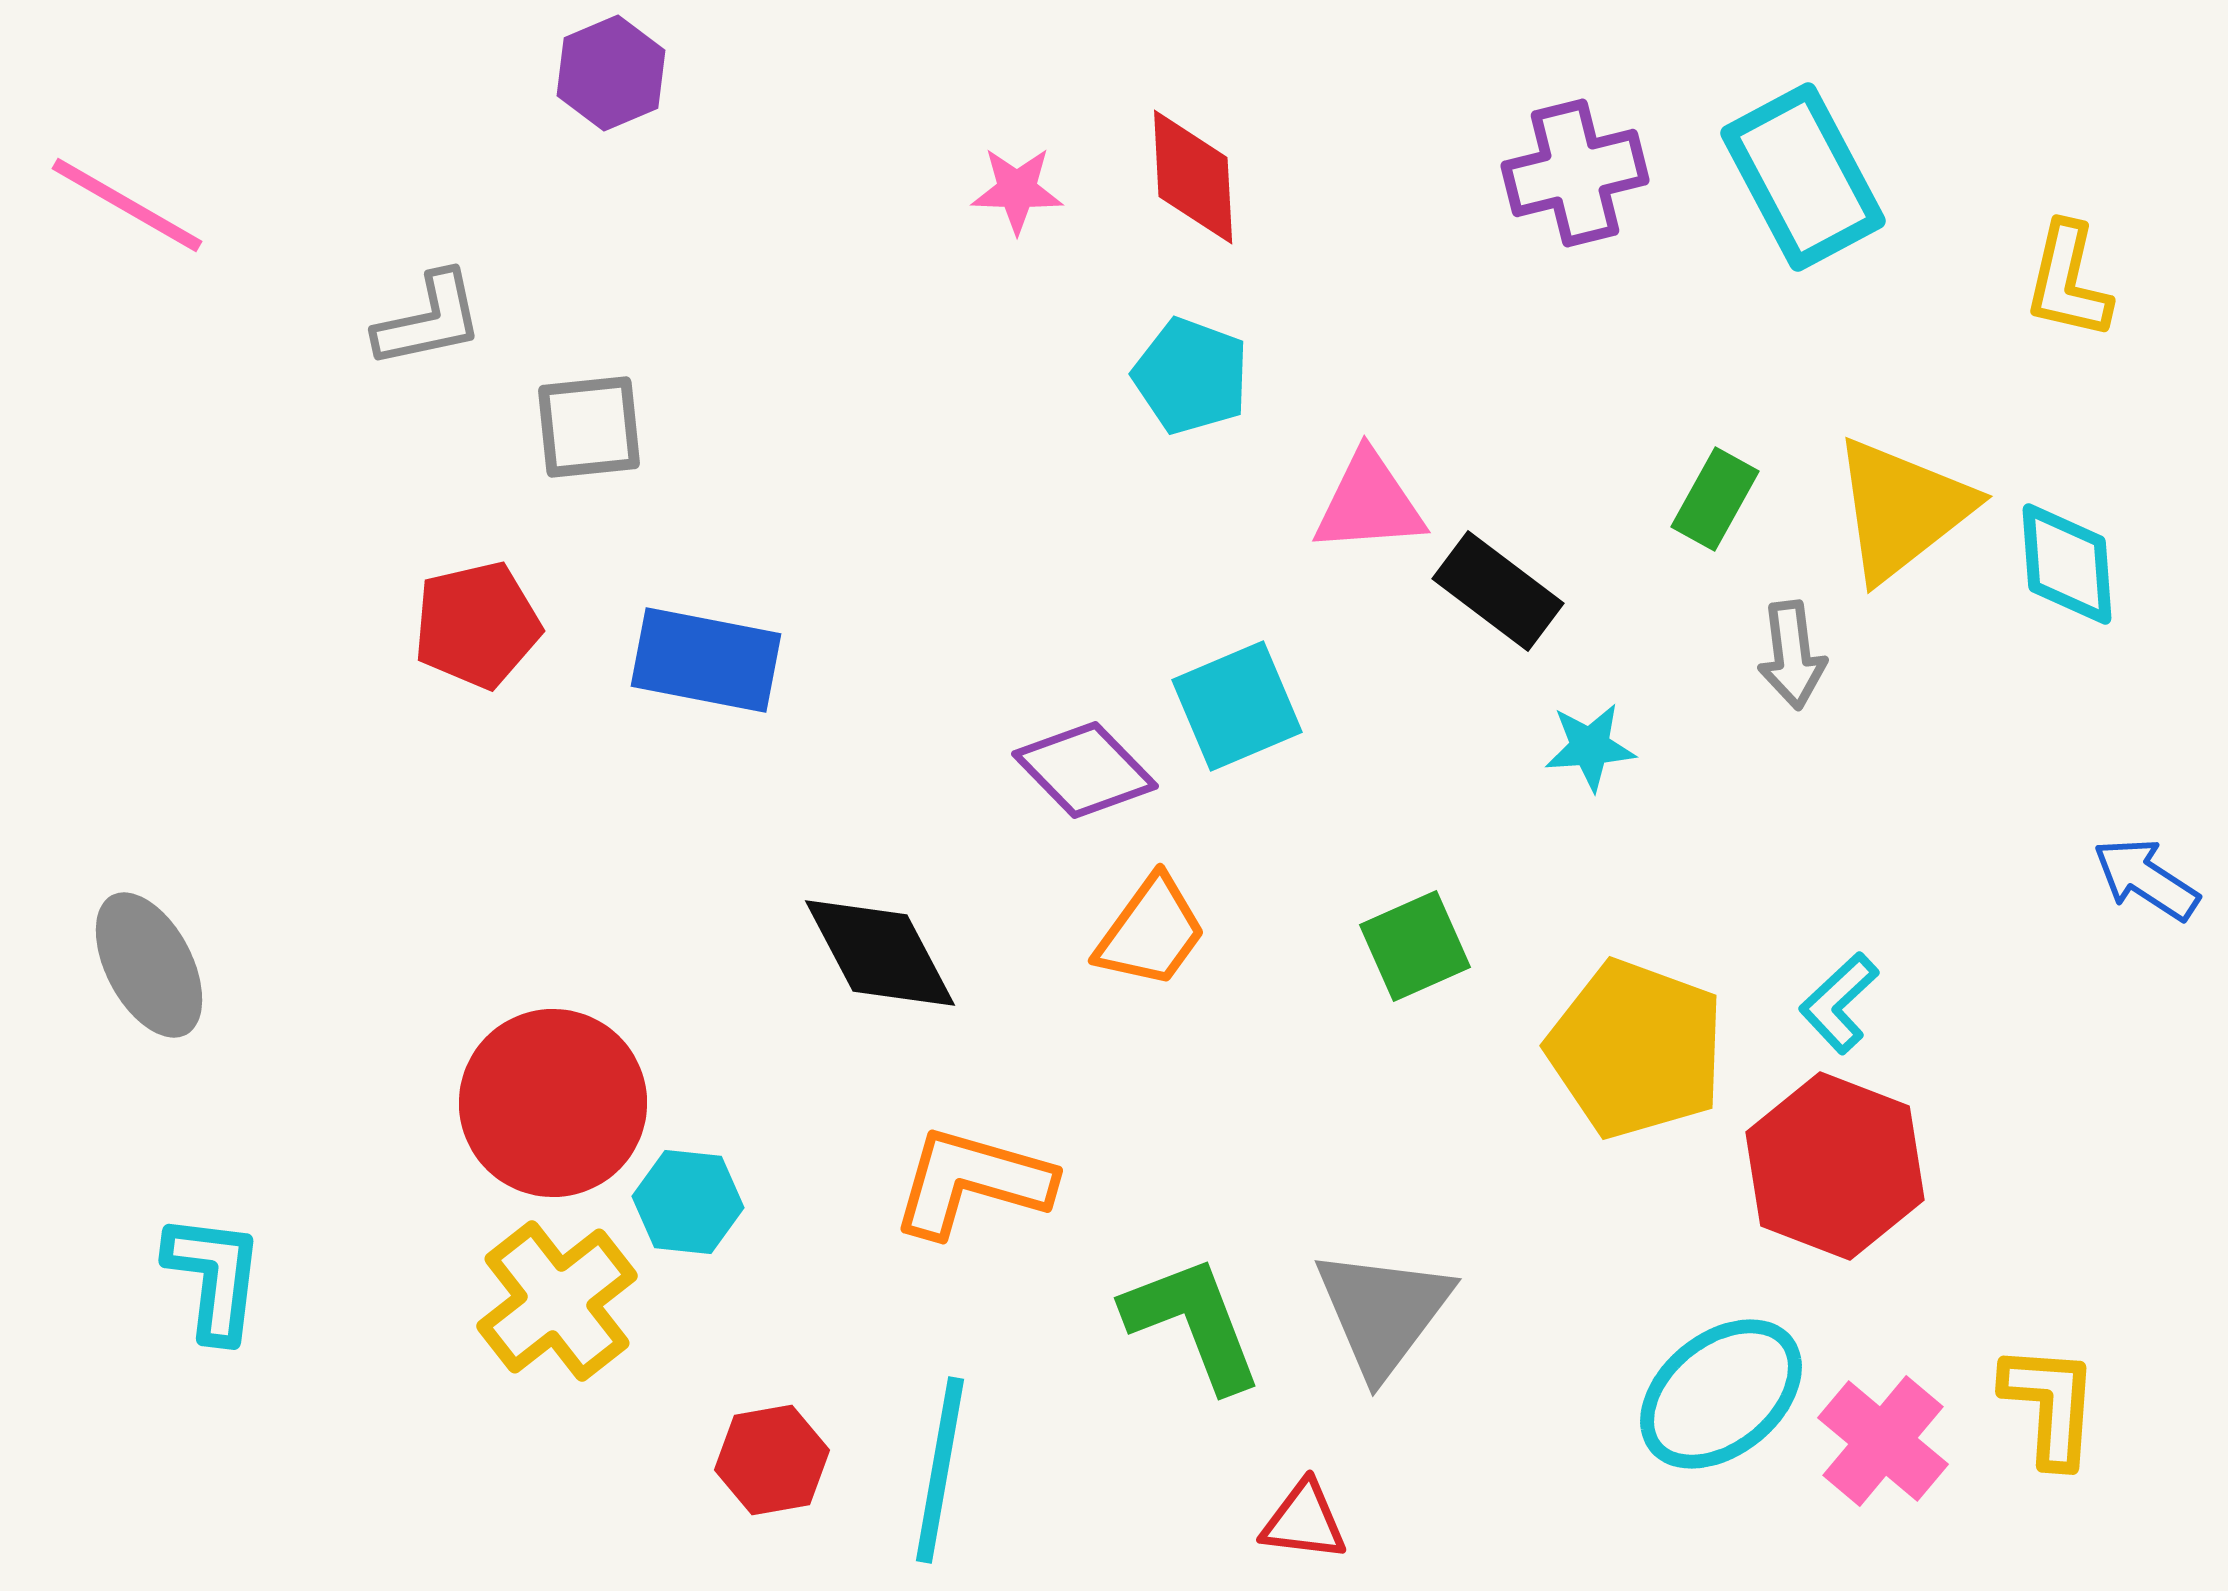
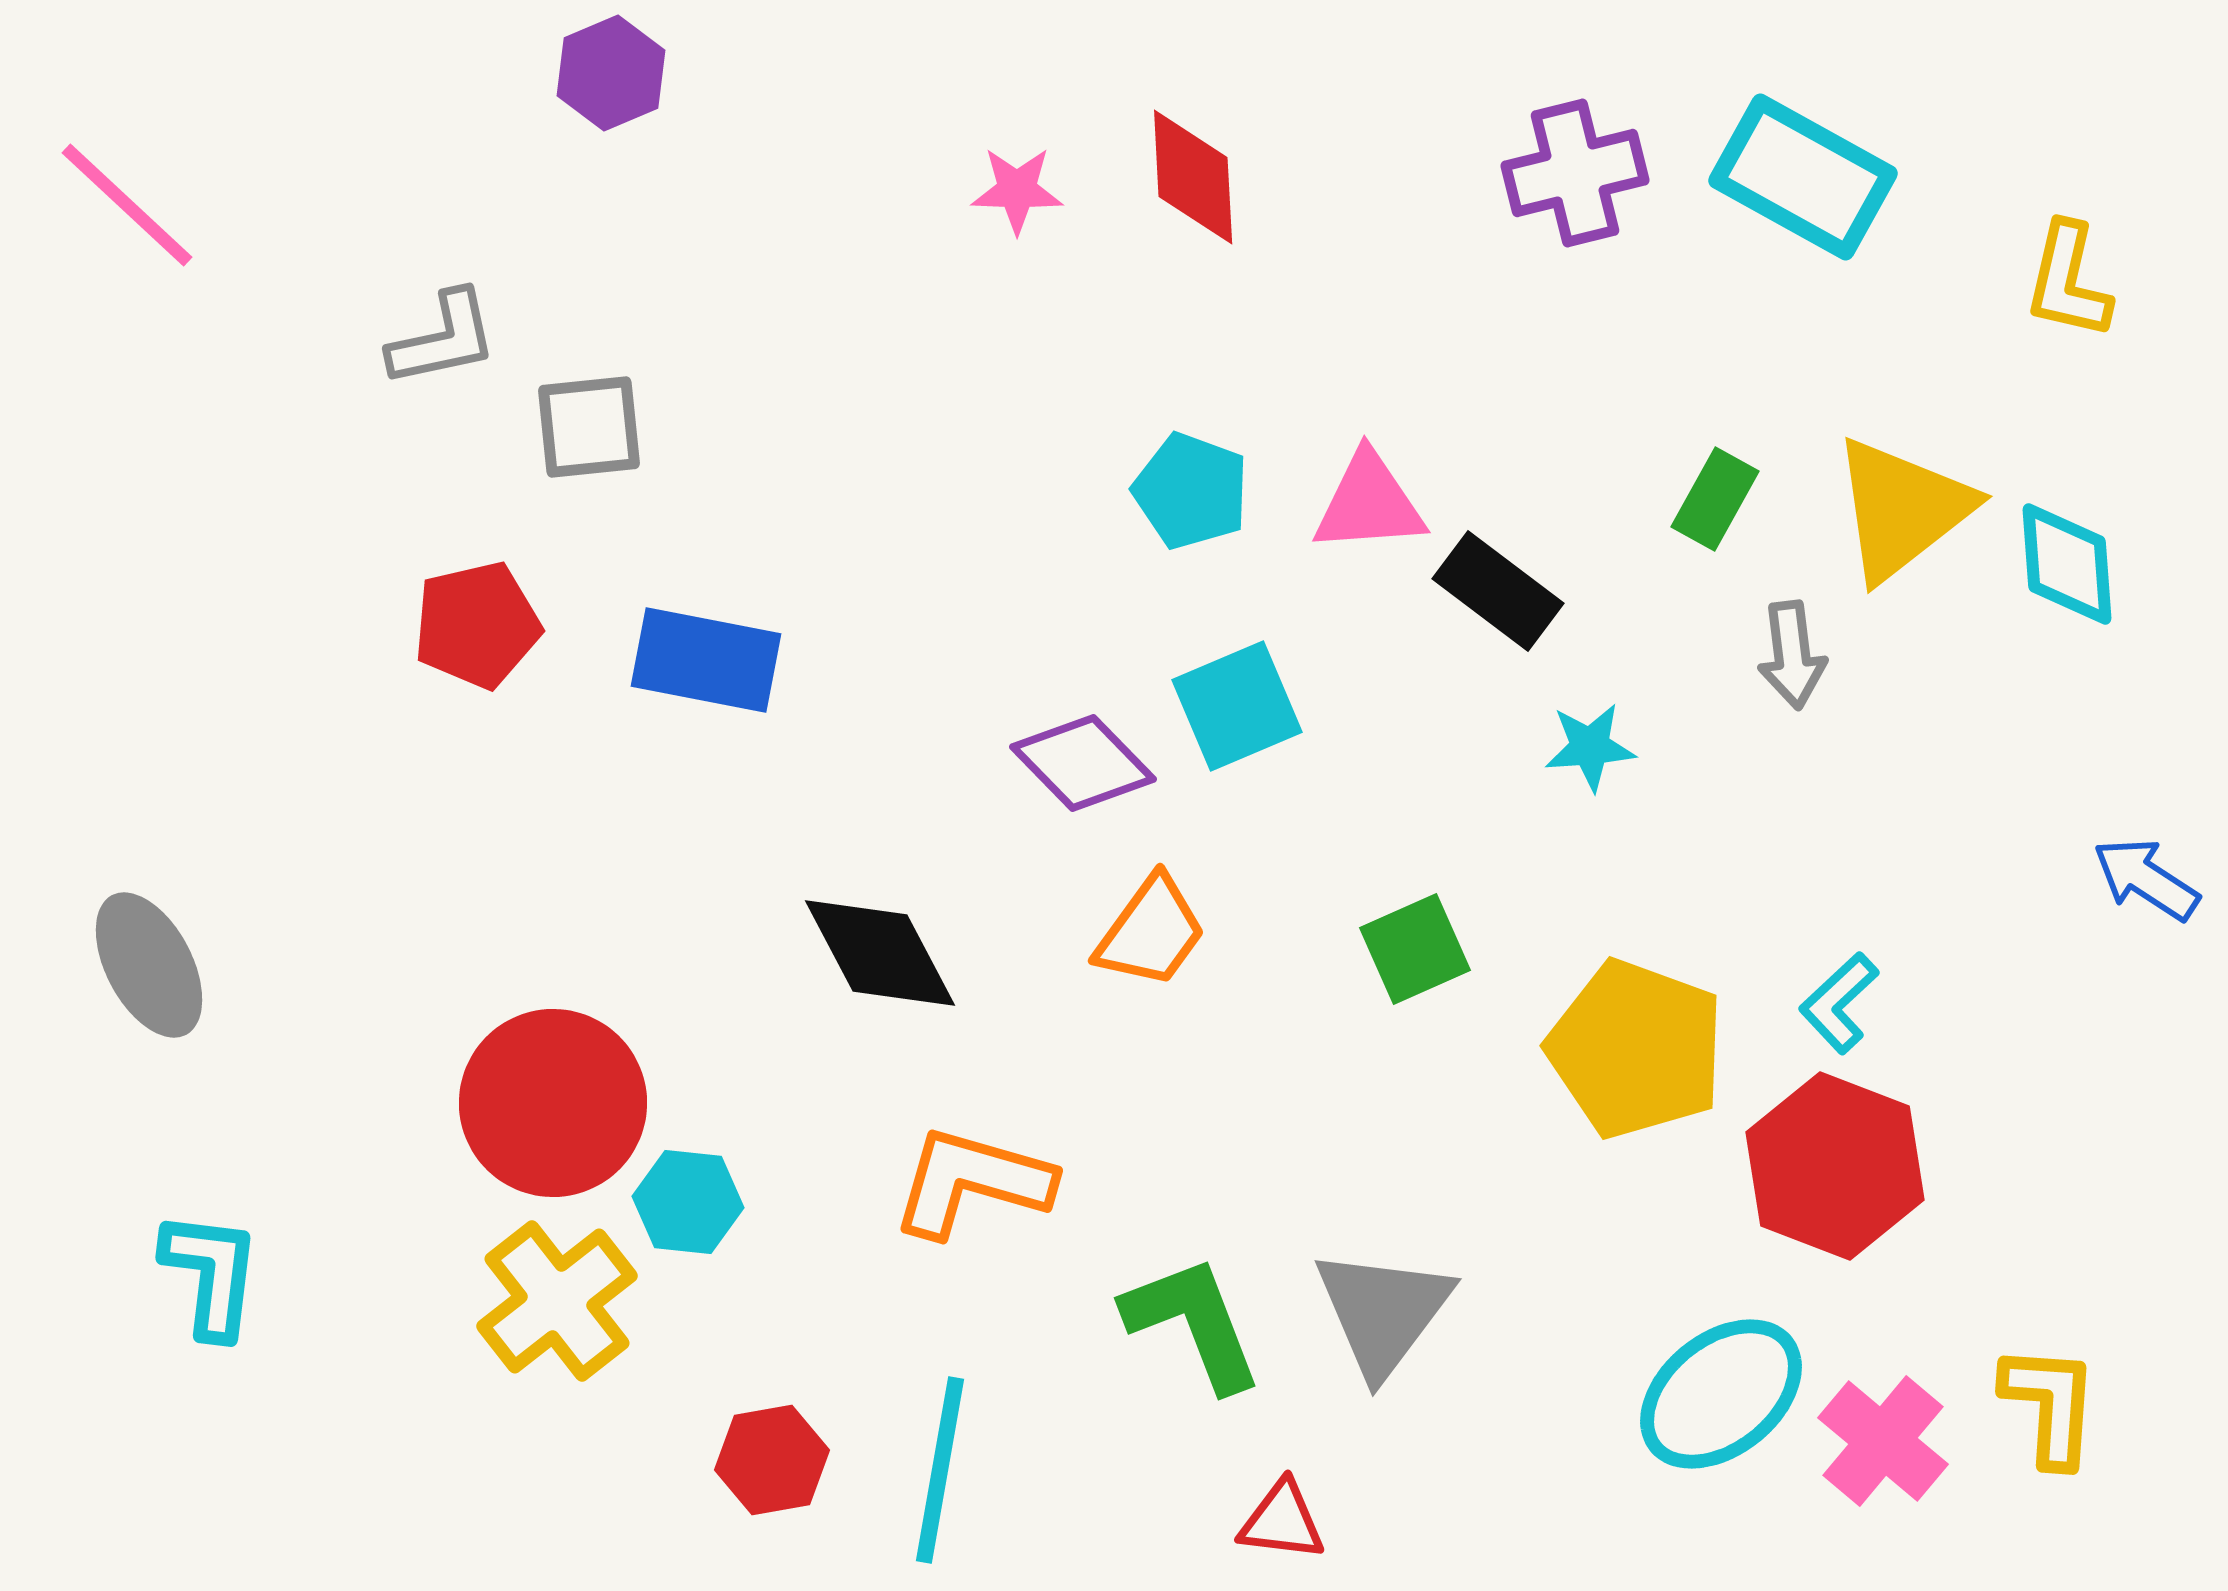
cyan rectangle at (1803, 177): rotated 33 degrees counterclockwise
pink line at (127, 205): rotated 13 degrees clockwise
gray L-shape at (429, 320): moved 14 px right, 19 px down
cyan pentagon at (1191, 376): moved 115 px down
purple diamond at (1085, 770): moved 2 px left, 7 px up
green square at (1415, 946): moved 3 px down
cyan L-shape at (214, 1277): moved 3 px left, 3 px up
red triangle at (1304, 1521): moved 22 px left
